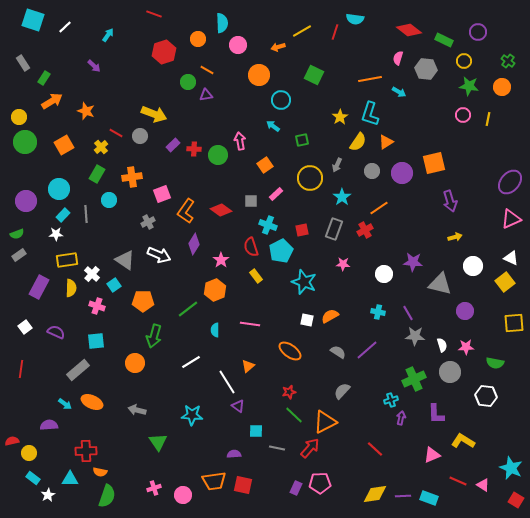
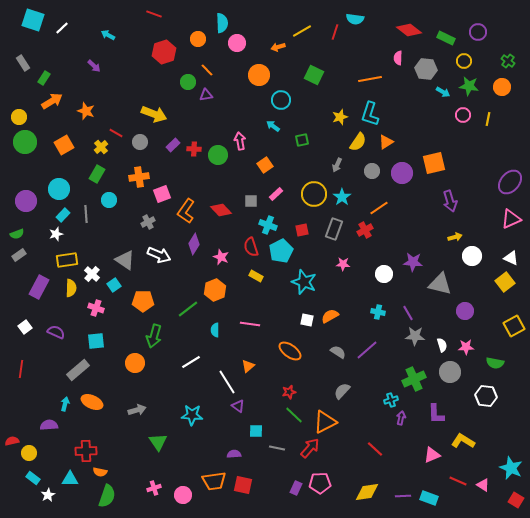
white line at (65, 27): moved 3 px left, 1 px down
cyan arrow at (108, 35): rotated 96 degrees counterclockwise
green rectangle at (444, 40): moved 2 px right, 2 px up
pink circle at (238, 45): moved 1 px left, 2 px up
pink semicircle at (398, 58): rotated 16 degrees counterclockwise
orange line at (207, 70): rotated 16 degrees clockwise
cyan arrow at (399, 92): moved 44 px right
yellow star at (340, 117): rotated 14 degrees clockwise
gray circle at (140, 136): moved 6 px down
orange cross at (132, 177): moved 7 px right
yellow circle at (310, 178): moved 4 px right, 16 px down
red diamond at (221, 210): rotated 10 degrees clockwise
white star at (56, 234): rotated 16 degrees counterclockwise
pink star at (221, 260): moved 3 px up; rotated 14 degrees counterclockwise
white circle at (473, 266): moved 1 px left, 10 px up
yellow rectangle at (256, 276): rotated 24 degrees counterclockwise
pink cross at (97, 306): moved 1 px left, 2 px down
yellow square at (514, 323): moved 3 px down; rotated 25 degrees counterclockwise
cyan arrow at (65, 404): rotated 112 degrees counterclockwise
gray arrow at (137, 410): rotated 150 degrees clockwise
yellow diamond at (375, 494): moved 8 px left, 2 px up
